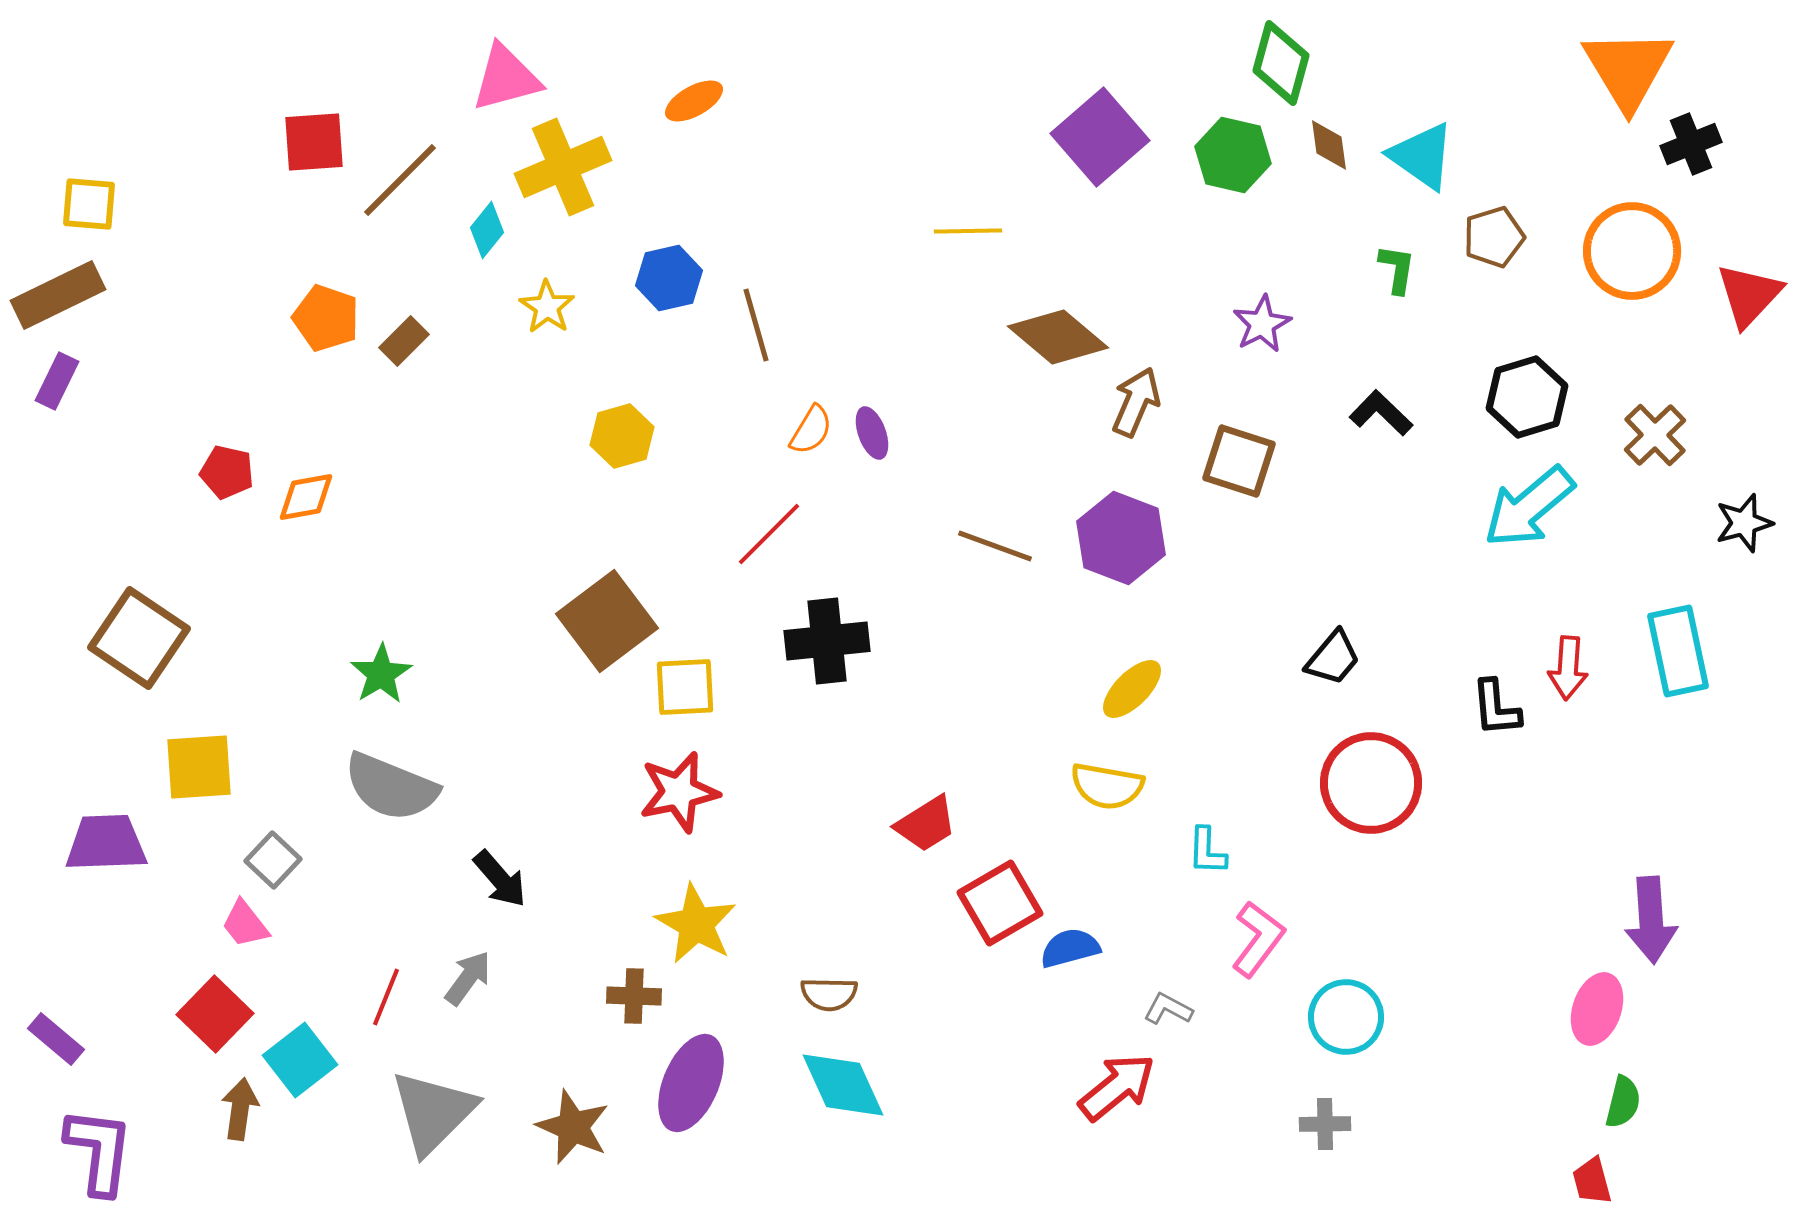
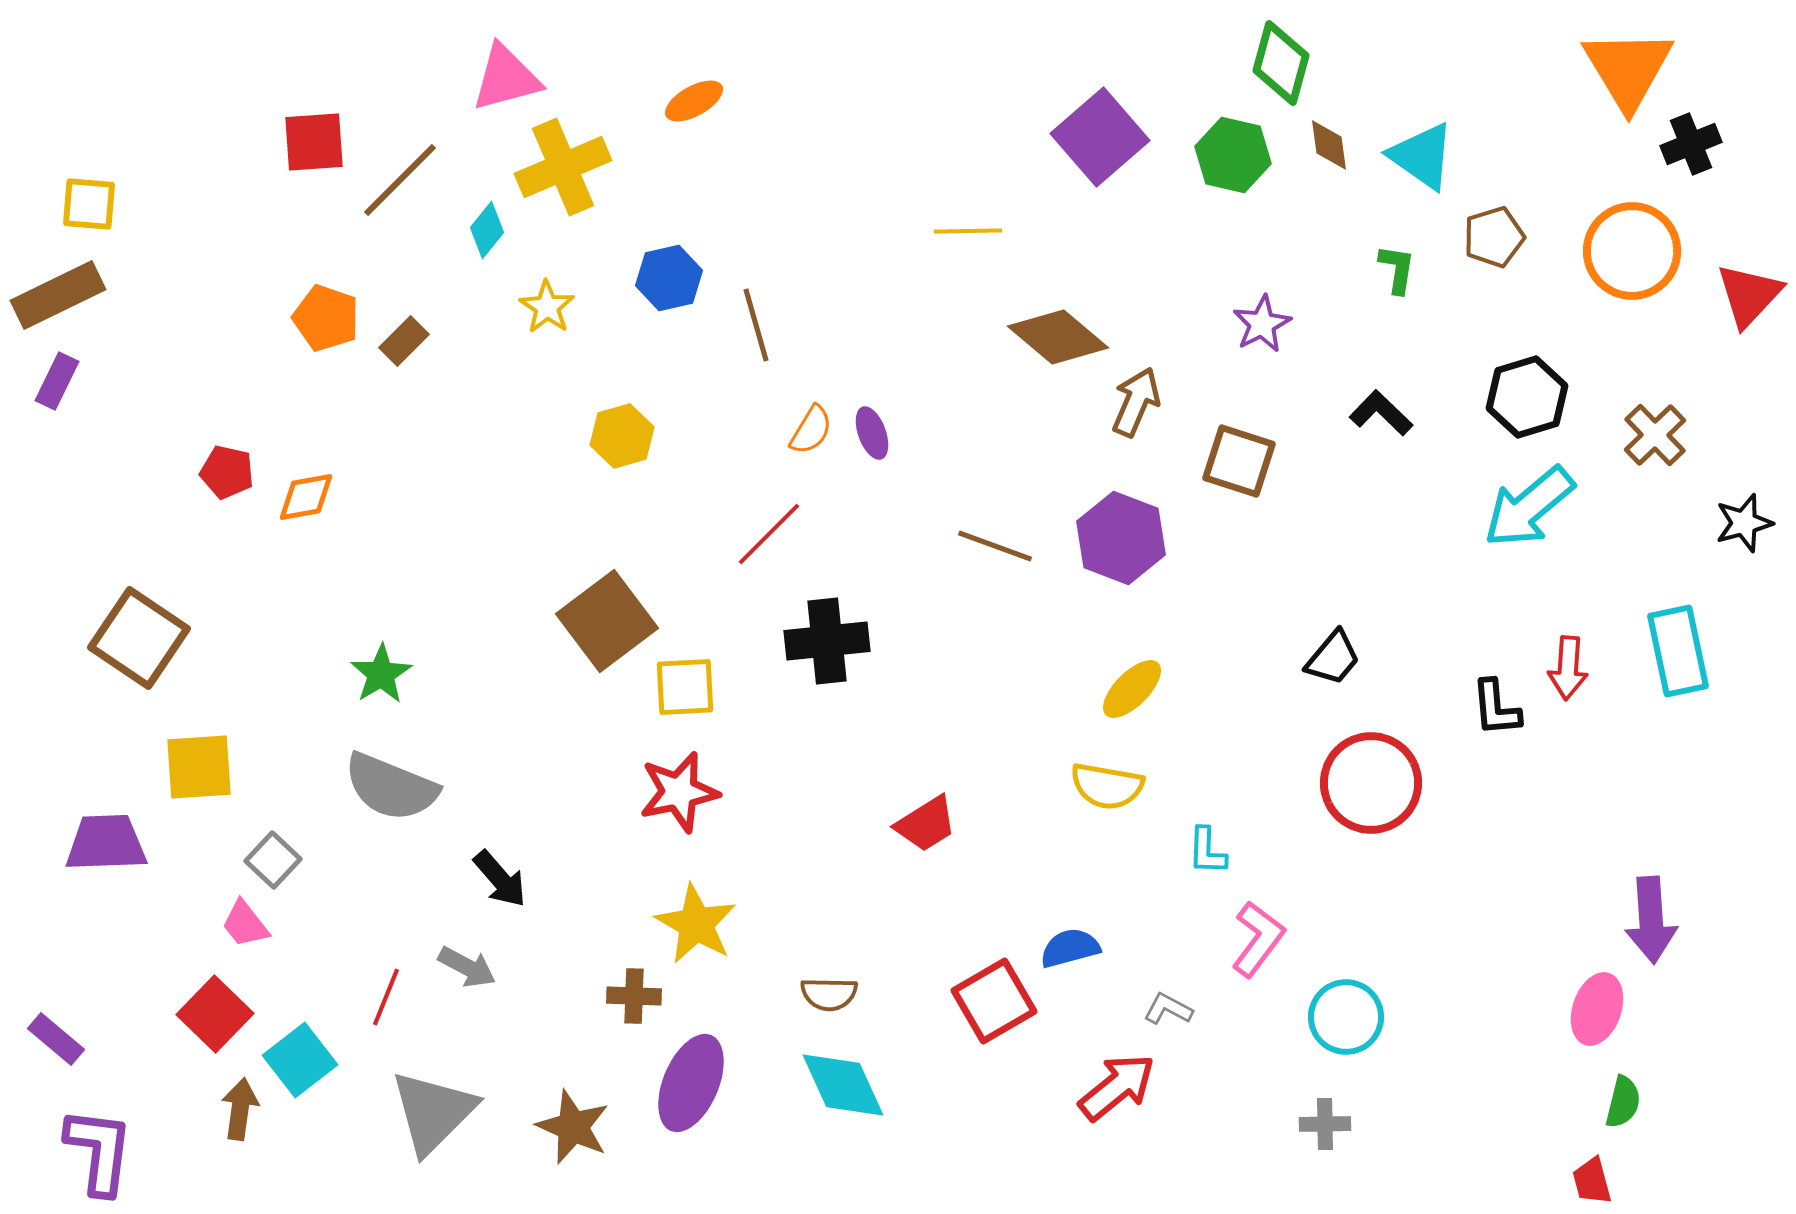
red square at (1000, 903): moved 6 px left, 98 px down
gray arrow at (468, 978): moved 1 px left, 11 px up; rotated 82 degrees clockwise
